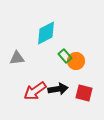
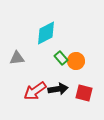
green rectangle: moved 4 px left, 2 px down
